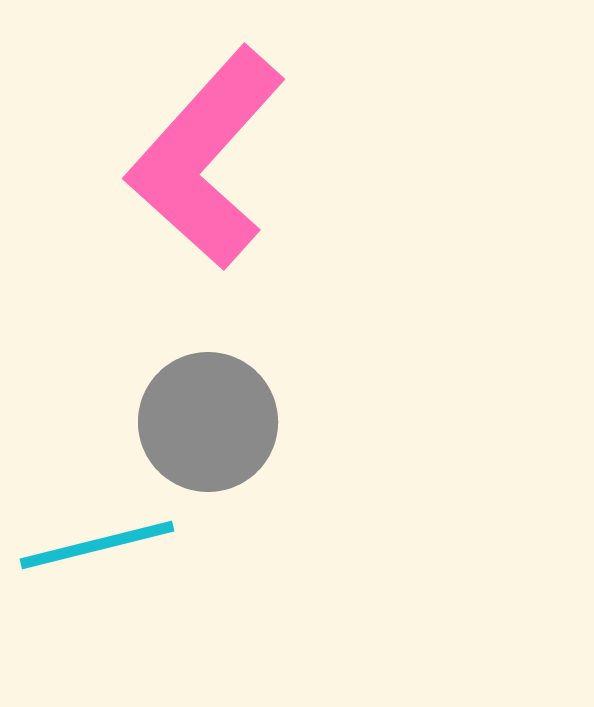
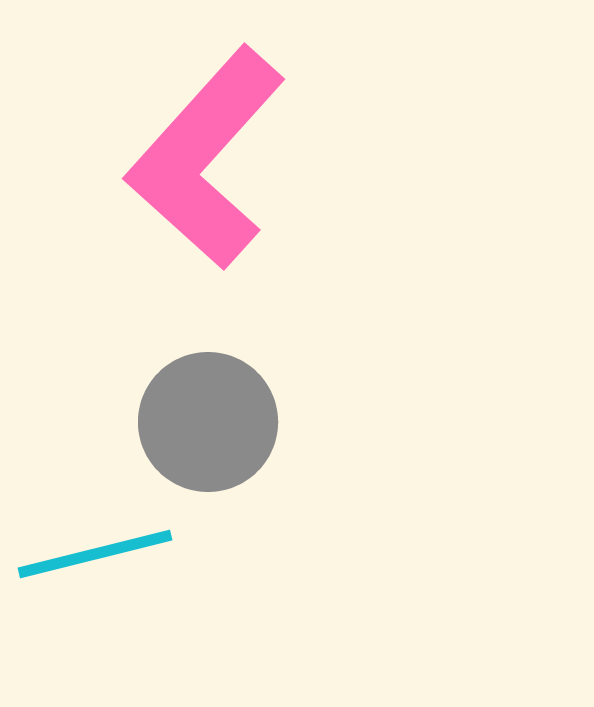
cyan line: moved 2 px left, 9 px down
